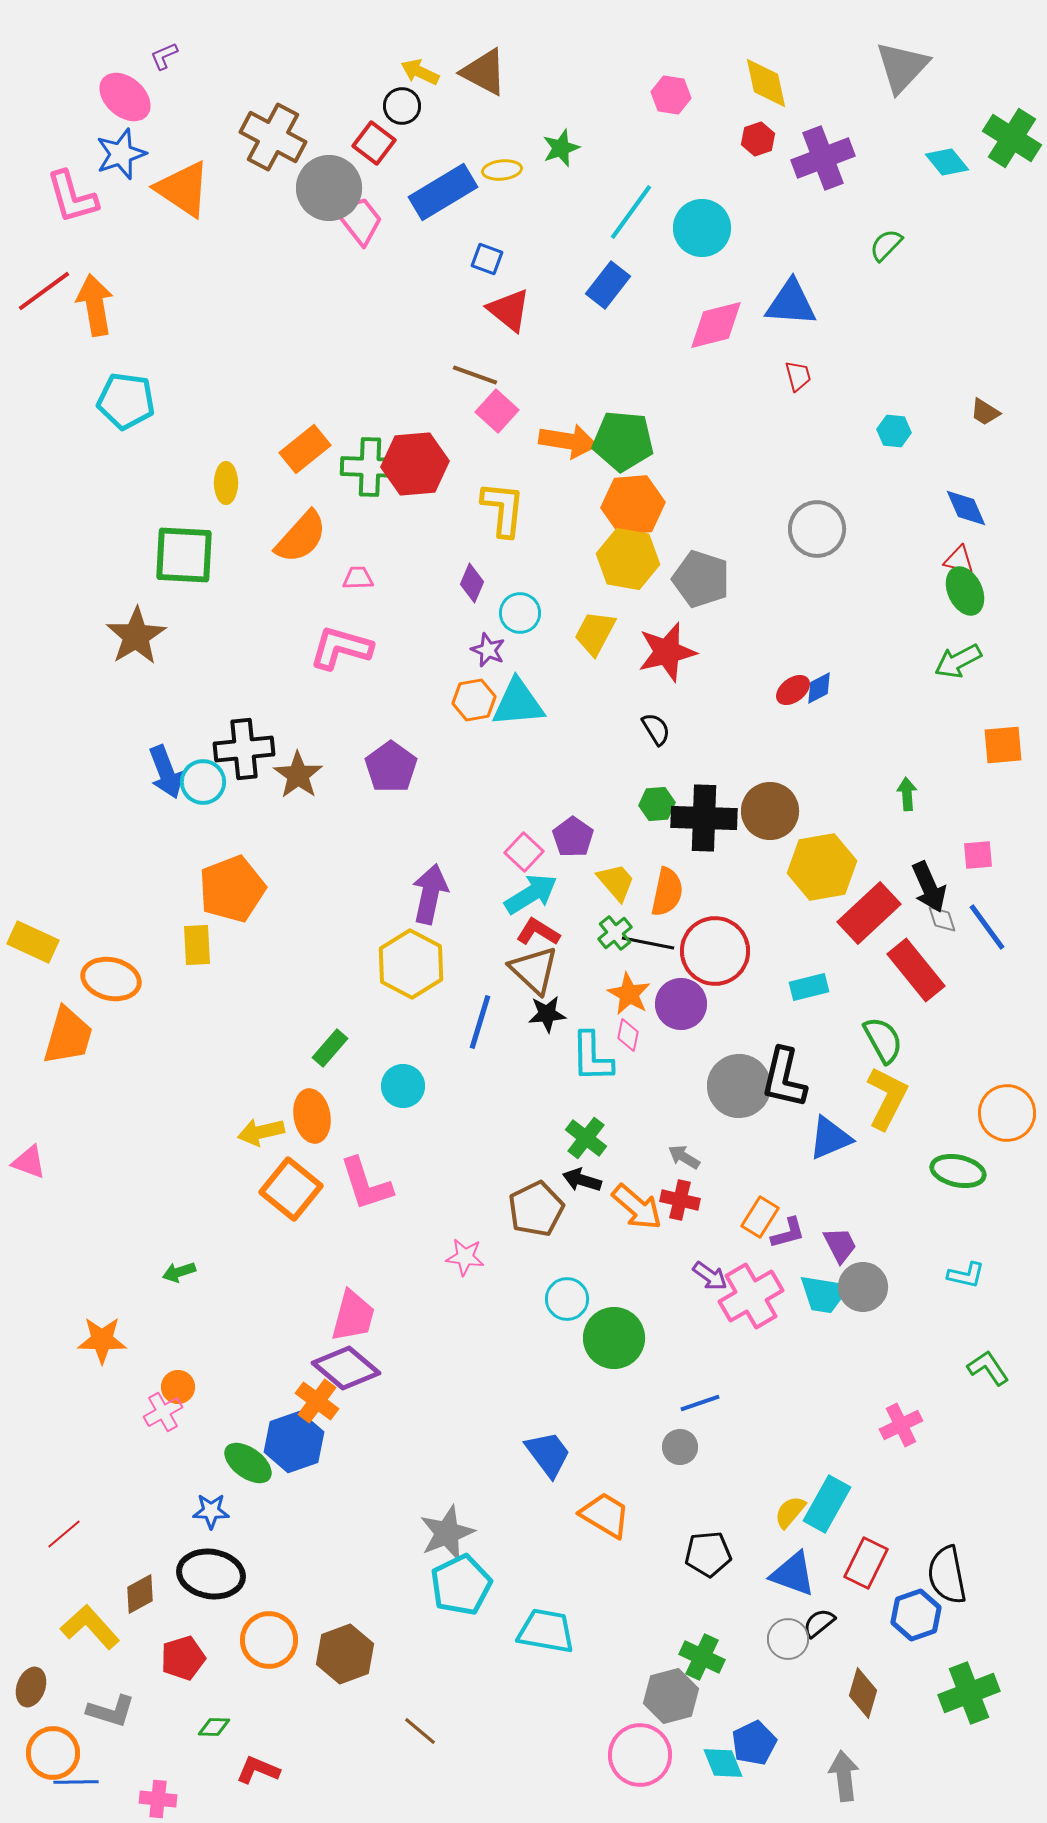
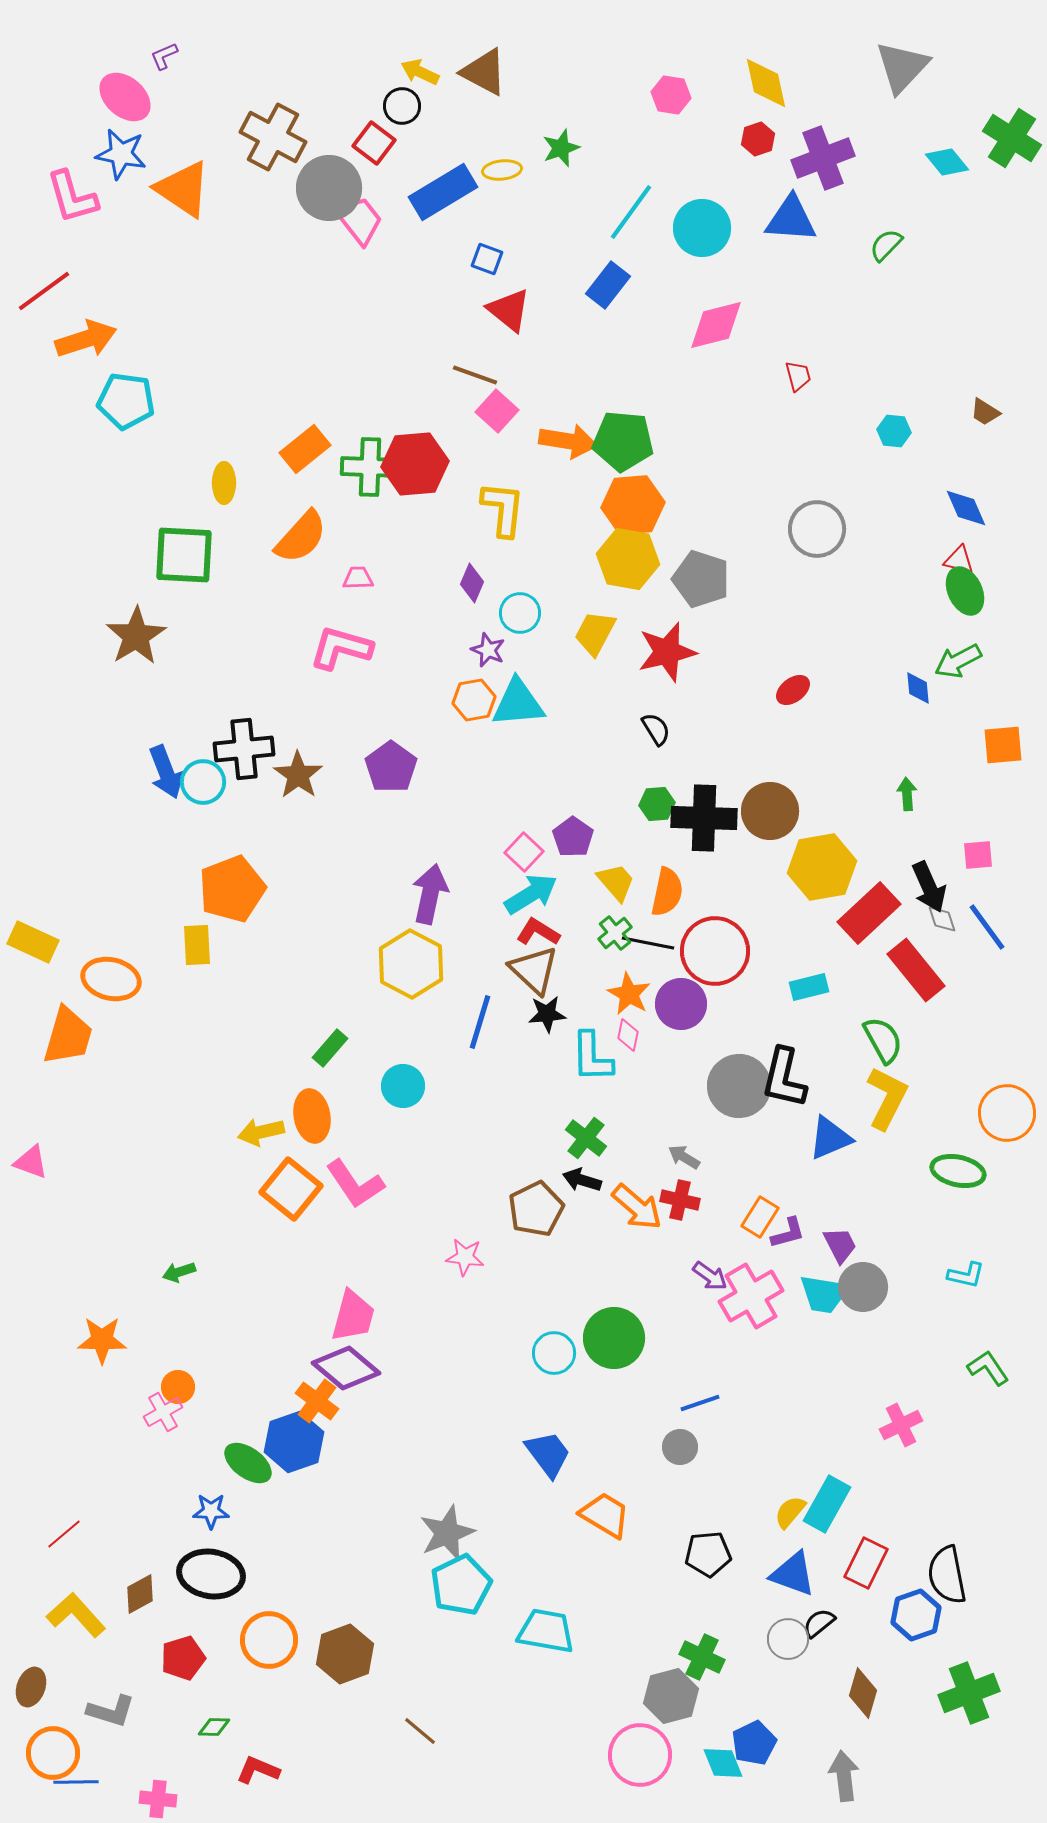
blue star at (121, 154): rotated 30 degrees clockwise
blue triangle at (791, 303): moved 84 px up
orange arrow at (95, 305): moved 9 px left, 34 px down; rotated 82 degrees clockwise
yellow ellipse at (226, 483): moved 2 px left
blue diamond at (819, 688): moved 99 px right; rotated 68 degrees counterclockwise
pink triangle at (29, 1162): moved 2 px right
pink L-shape at (366, 1184): moved 11 px left; rotated 16 degrees counterclockwise
cyan circle at (567, 1299): moved 13 px left, 54 px down
yellow L-shape at (90, 1627): moved 14 px left, 12 px up
